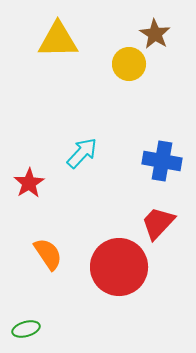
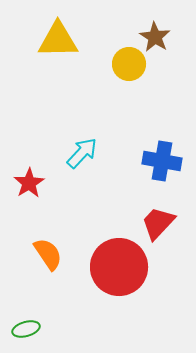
brown star: moved 3 px down
